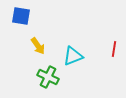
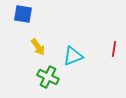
blue square: moved 2 px right, 2 px up
yellow arrow: moved 1 px down
